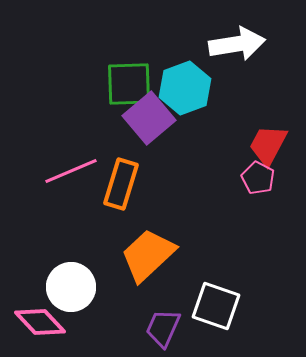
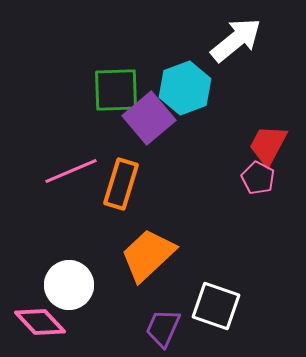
white arrow: moved 1 px left, 4 px up; rotated 30 degrees counterclockwise
green square: moved 13 px left, 6 px down
white circle: moved 2 px left, 2 px up
